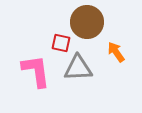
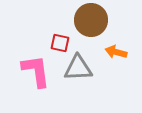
brown circle: moved 4 px right, 2 px up
red square: moved 1 px left
orange arrow: rotated 40 degrees counterclockwise
